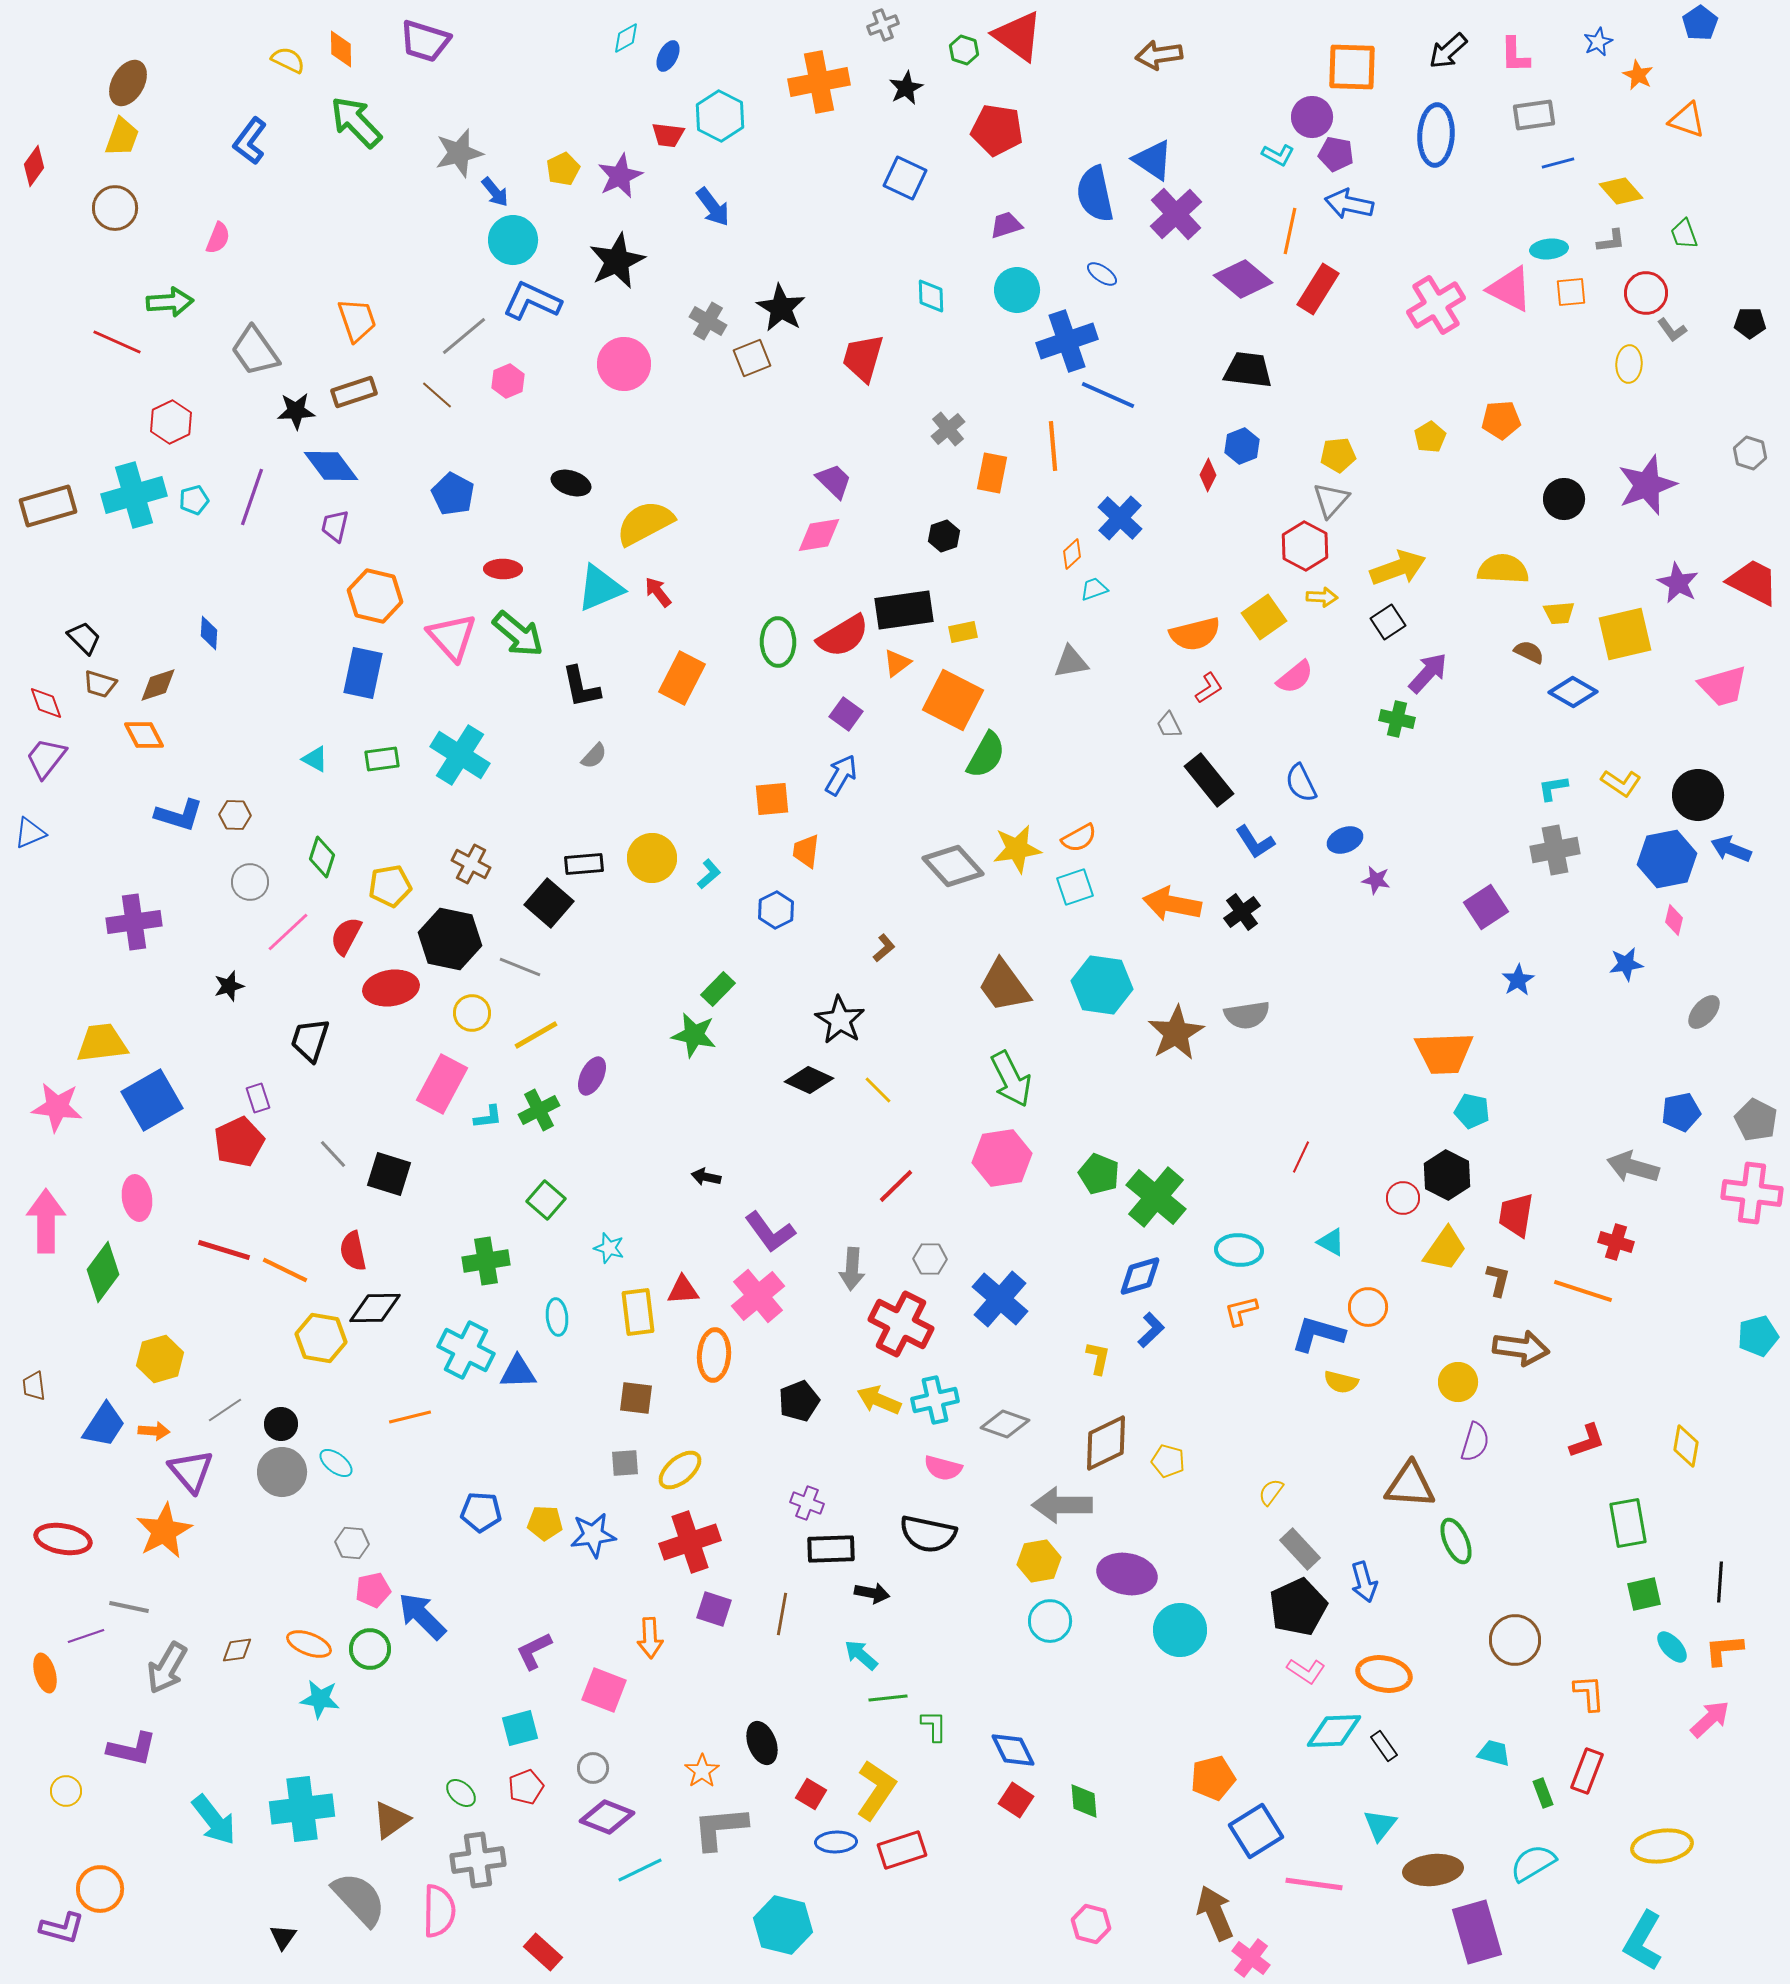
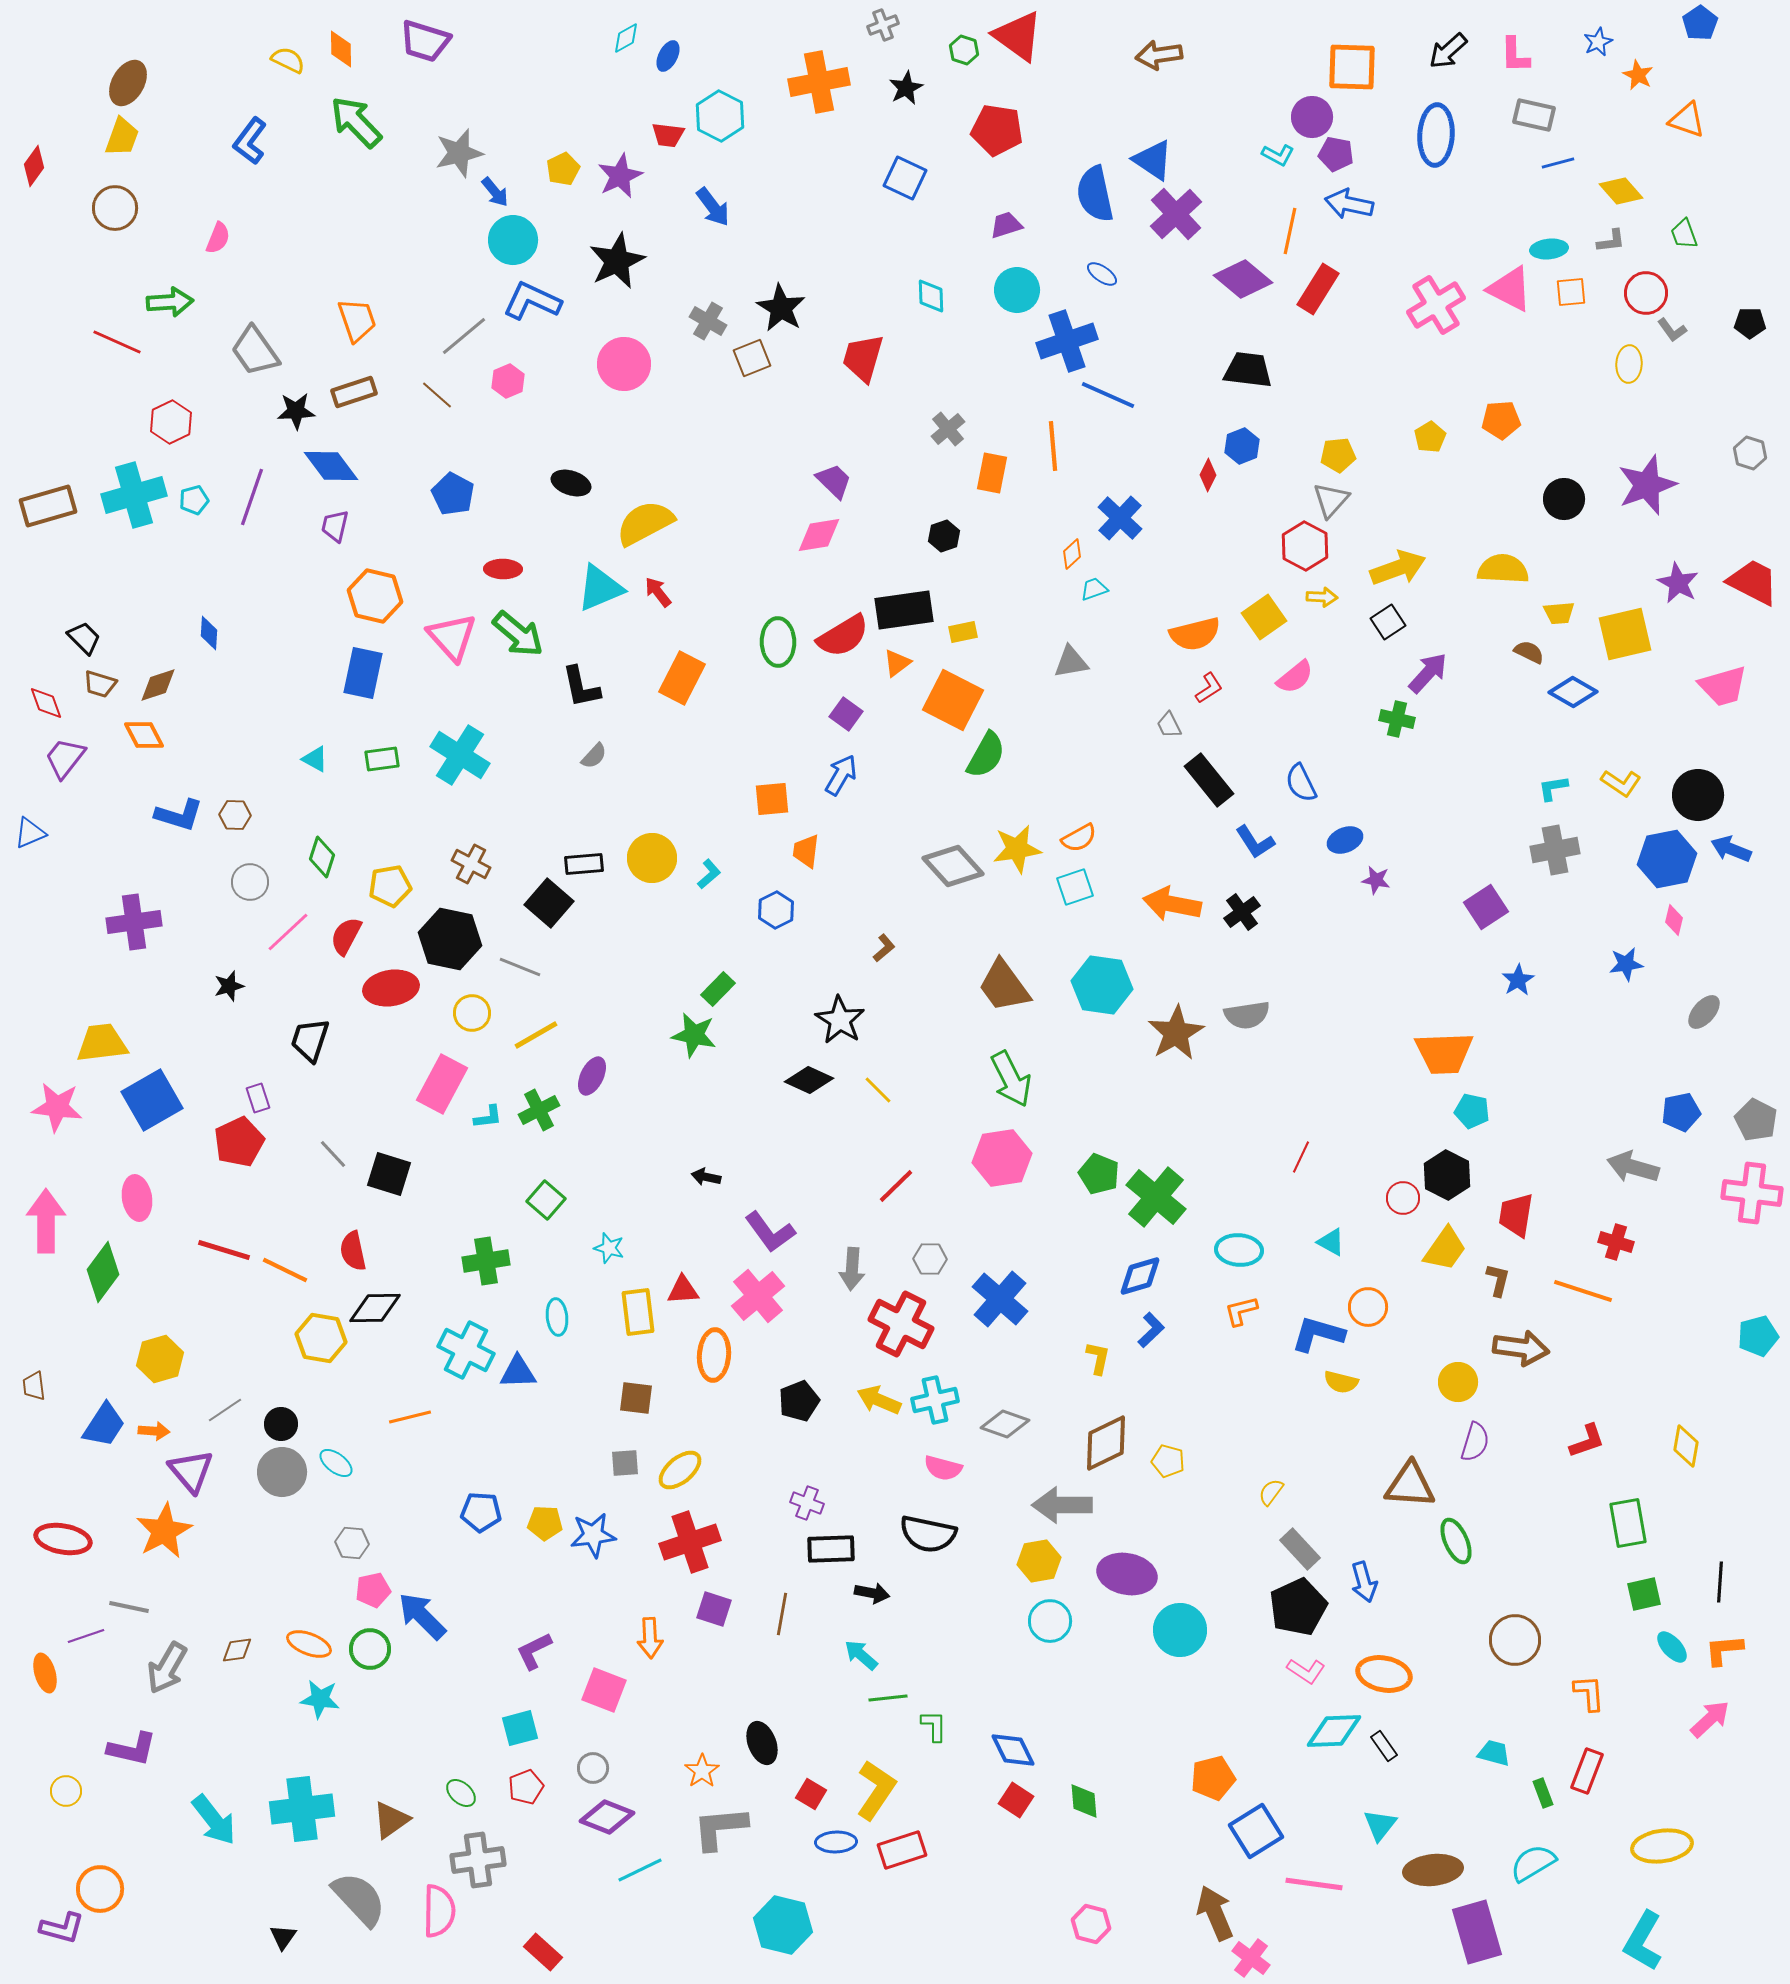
gray rectangle at (1534, 115): rotated 21 degrees clockwise
purple trapezoid at (46, 758): moved 19 px right
